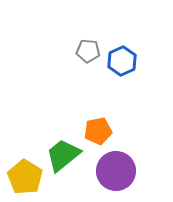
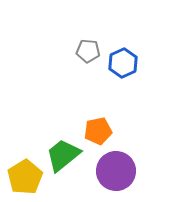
blue hexagon: moved 1 px right, 2 px down
yellow pentagon: rotated 8 degrees clockwise
